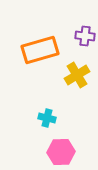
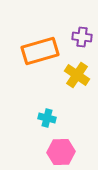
purple cross: moved 3 px left, 1 px down
orange rectangle: moved 1 px down
yellow cross: rotated 25 degrees counterclockwise
